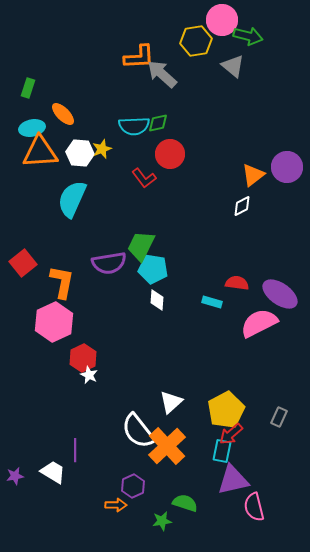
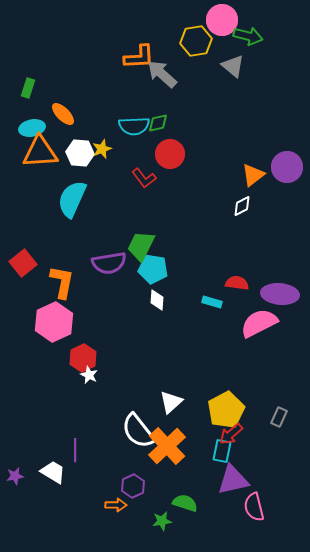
purple ellipse at (280, 294): rotated 30 degrees counterclockwise
